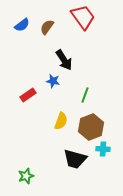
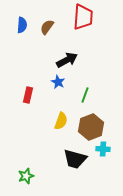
red trapezoid: rotated 40 degrees clockwise
blue semicircle: rotated 49 degrees counterclockwise
black arrow: moved 3 px right; rotated 85 degrees counterclockwise
blue star: moved 5 px right, 1 px down; rotated 16 degrees clockwise
red rectangle: rotated 42 degrees counterclockwise
